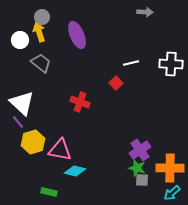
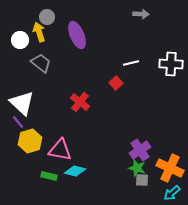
gray arrow: moved 4 px left, 2 px down
gray circle: moved 5 px right
red cross: rotated 18 degrees clockwise
yellow hexagon: moved 3 px left, 1 px up
orange cross: rotated 24 degrees clockwise
green rectangle: moved 16 px up
